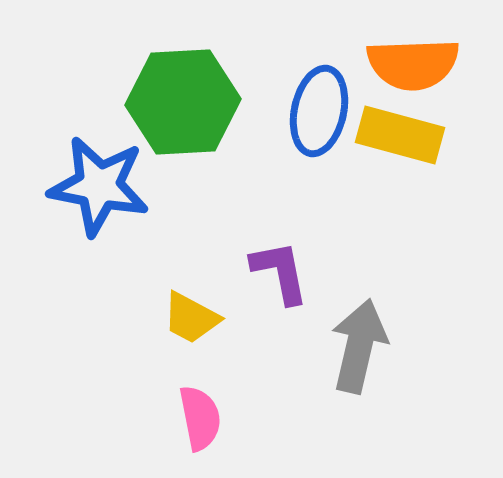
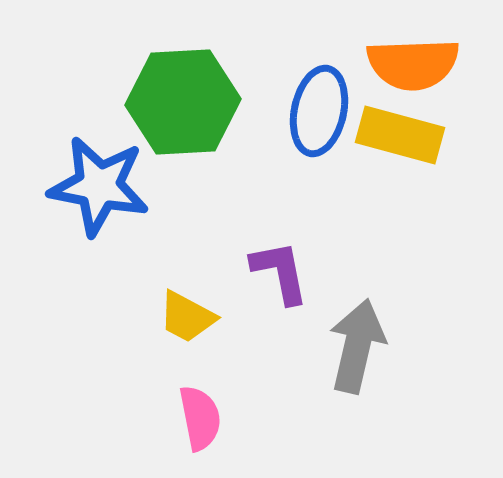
yellow trapezoid: moved 4 px left, 1 px up
gray arrow: moved 2 px left
